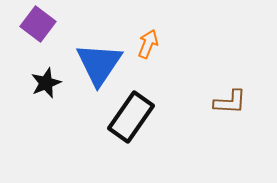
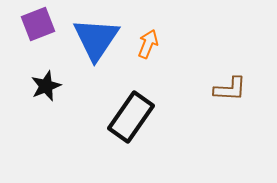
purple square: rotated 32 degrees clockwise
blue triangle: moved 3 px left, 25 px up
black star: moved 3 px down
brown L-shape: moved 13 px up
